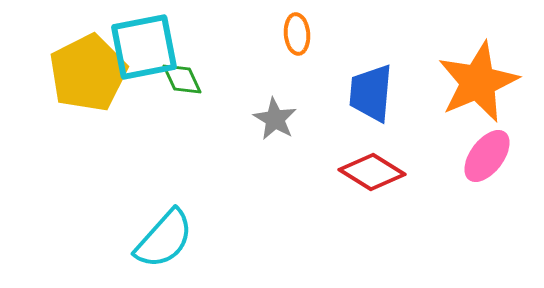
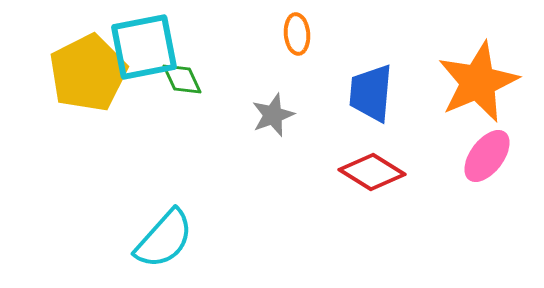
gray star: moved 2 px left, 4 px up; rotated 21 degrees clockwise
